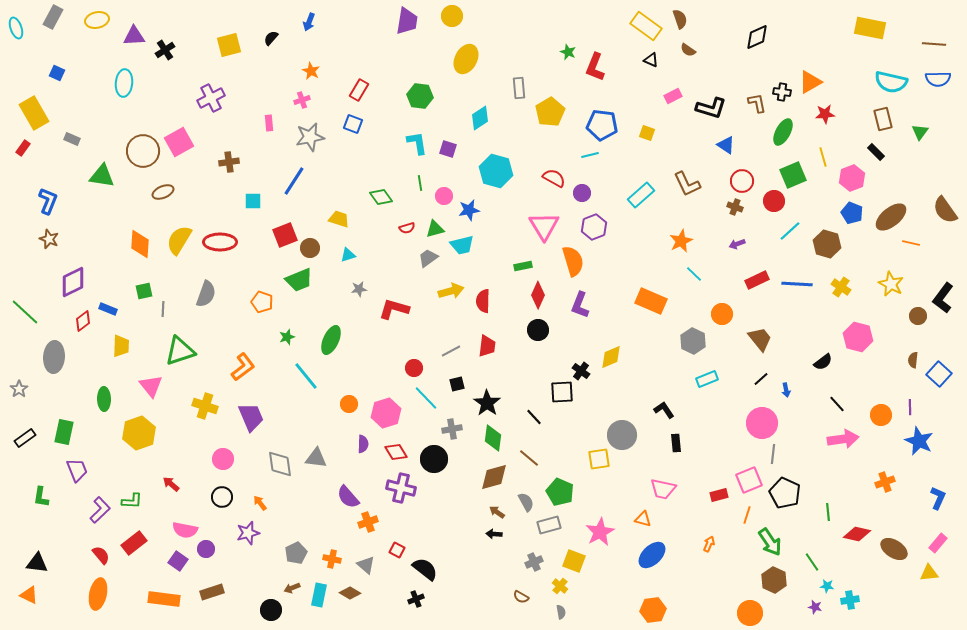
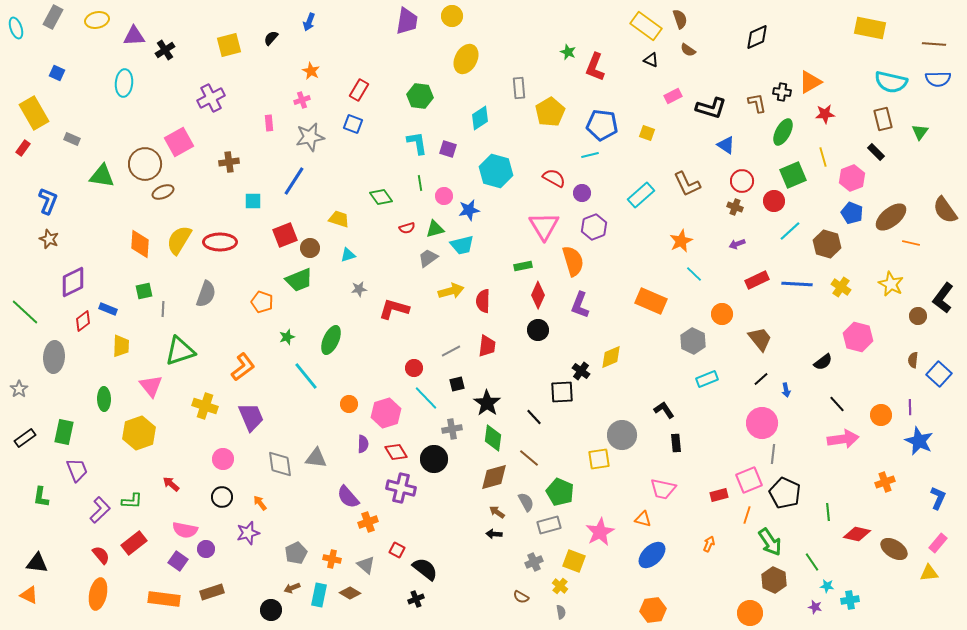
brown circle at (143, 151): moved 2 px right, 13 px down
